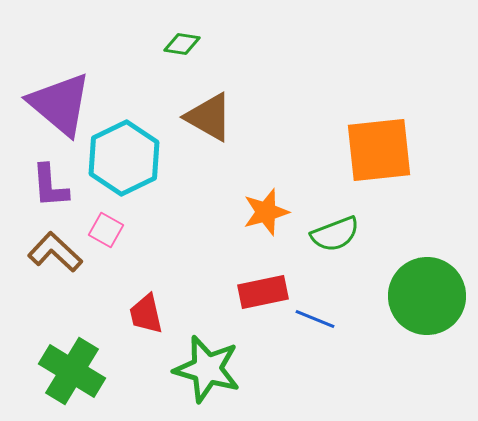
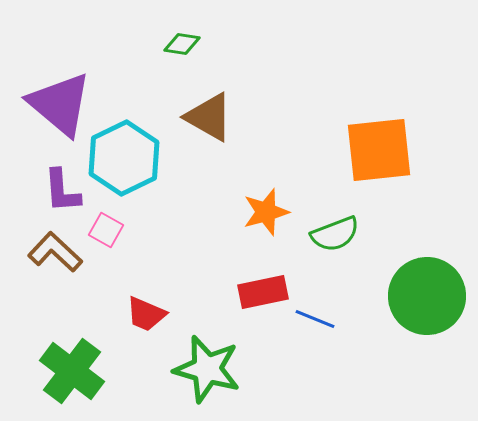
purple L-shape: moved 12 px right, 5 px down
red trapezoid: rotated 54 degrees counterclockwise
green cross: rotated 6 degrees clockwise
